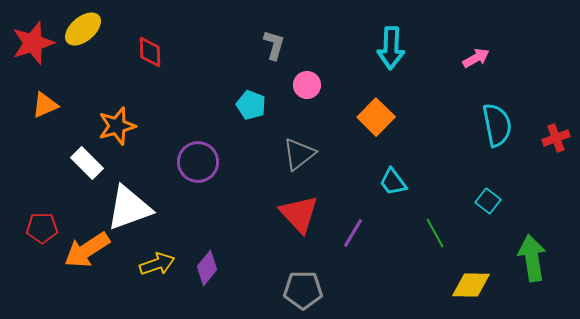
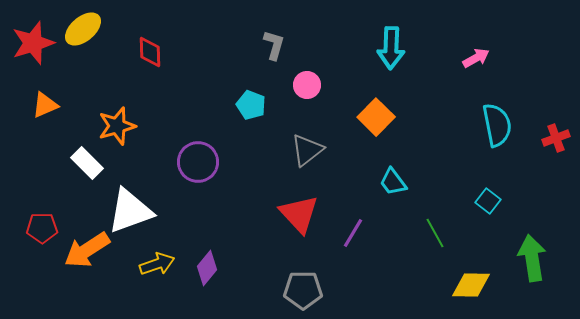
gray triangle: moved 8 px right, 4 px up
white triangle: moved 1 px right, 3 px down
